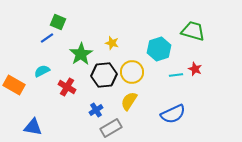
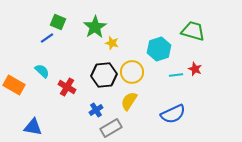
green star: moved 14 px right, 27 px up
cyan semicircle: rotated 70 degrees clockwise
